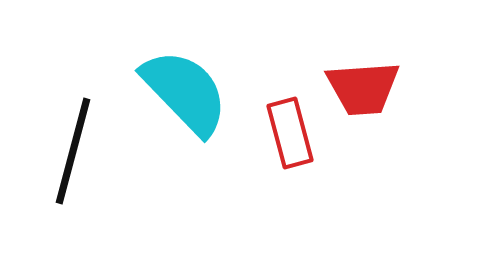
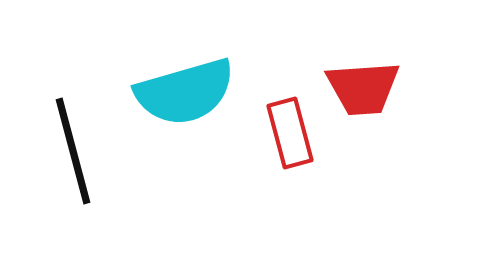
cyan semicircle: rotated 118 degrees clockwise
black line: rotated 30 degrees counterclockwise
